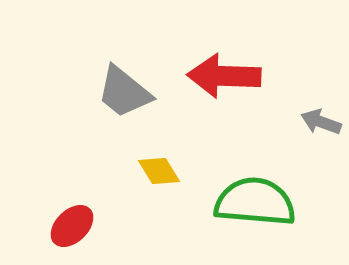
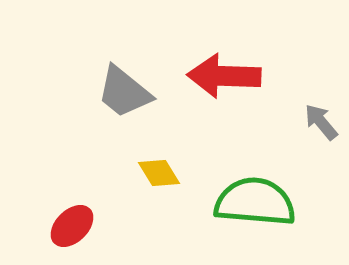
gray arrow: rotated 30 degrees clockwise
yellow diamond: moved 2 px down
